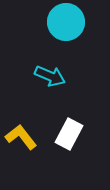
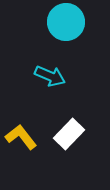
white rectangle: rotated 16 degrees clockwise
